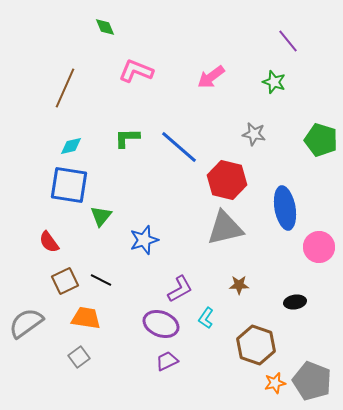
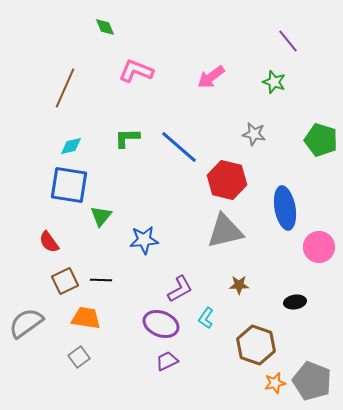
gray triangle: moved 3 px down
blue star: rotated 12 degrees clockwise
black line: rotated 25 degrees counterclockwise
